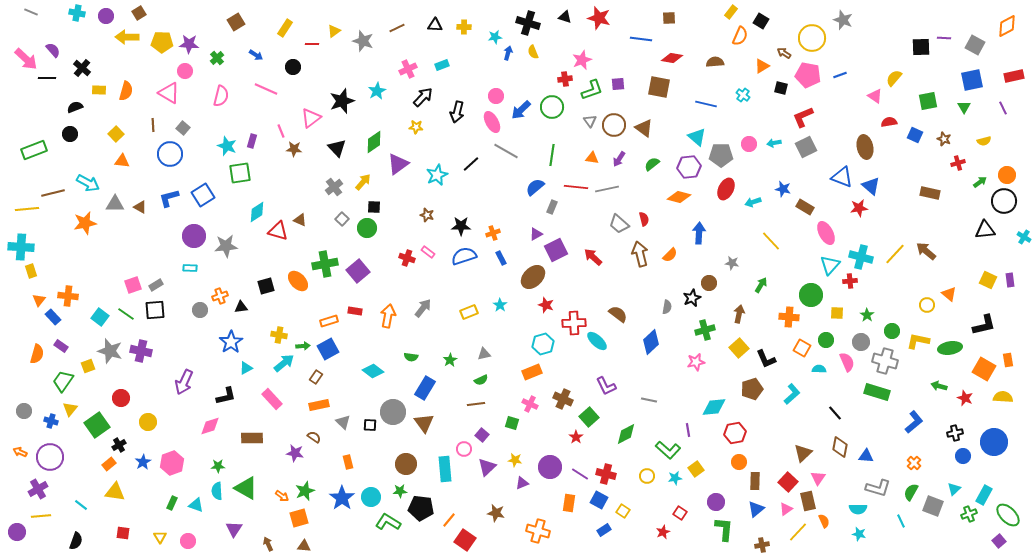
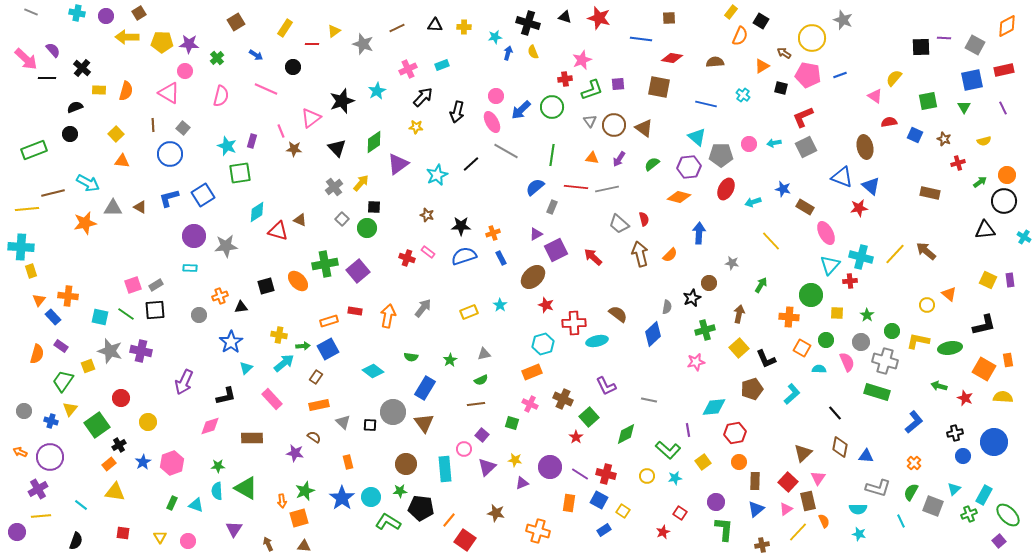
gray star at (363, 41): moved 3 px down
red rectangle at (1014, 76): moved 10 px left, 6 px up
yellow arrow at (363, 182): moved 2 px left, 1 px down
gray triangle at (115, 204): moved 2 px left, 4 px down
gray circle at (200, 310): moved 1 px left, 5 px down
cyan square at (100, 317): rotated 24 degrees counterclockwise
cyan ellipse at (597, 341): rotated 55 degrees counterclockwise
blue diamond at (651, 342): moved 2 px right, 8 px up
cyan triangle at (246, 368): rotated 16 degrees counterclockwise
yellow square at (696, 469): moved 7 px right, 7 px up
orange arrow at (282, 496): moved 5 px down; rotated 48 degrees clockwise
